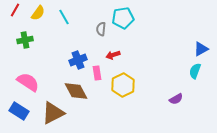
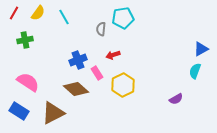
red line: moved 1 px left, 3 px down
pink rectangle: rotated 24 degrees counterclockwise
brown diamond: moved 2 px up; rotated 20 degrees counterclockwise
